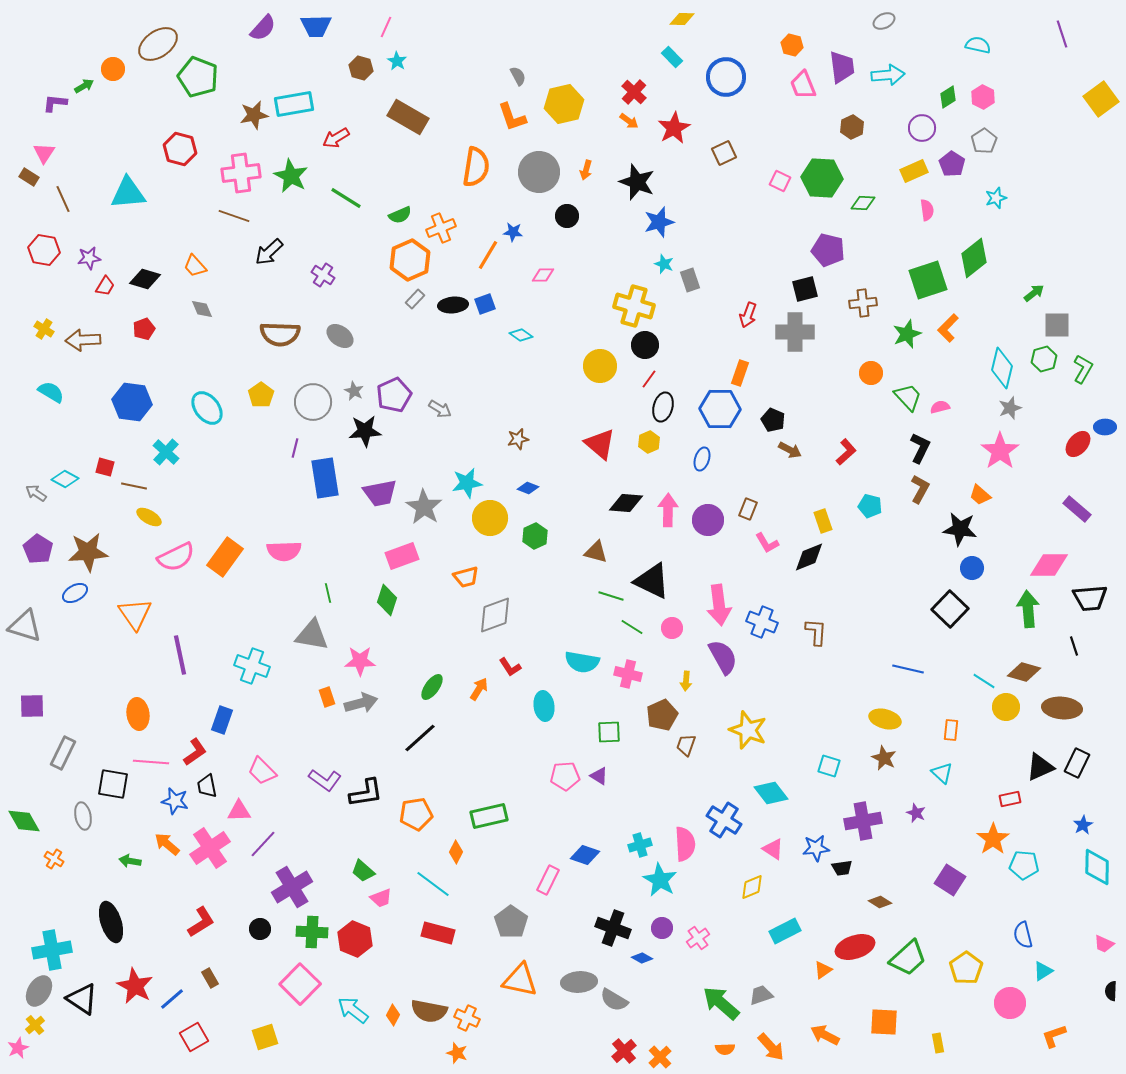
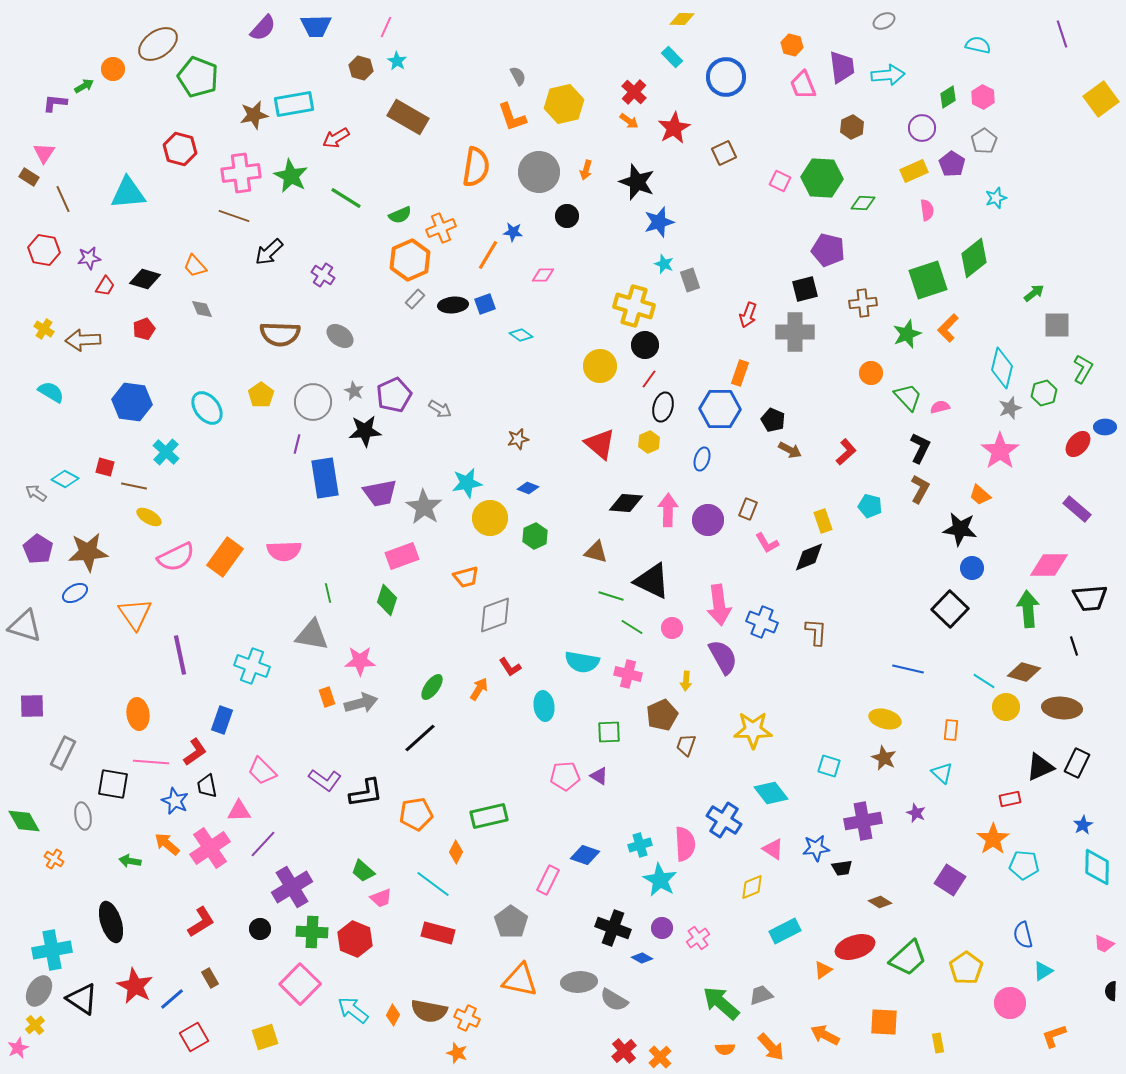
green hexagon at (1044, 359): moved 34 px down
purple line at (295, 448): moved 2 px right, 4 px up
yellow star at (748, 730): moved 5 px right; rotated 21 degrees counterclockwise
blue star at (175, 801): rotated 12 degrees clockwise
